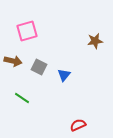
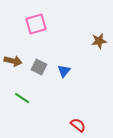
pink square: moved 9 px right, 7 px up
brown star: moved 4 px right
blue triangle: moved 4 px up
red semicircle: rotated 63 degrees clockwise
